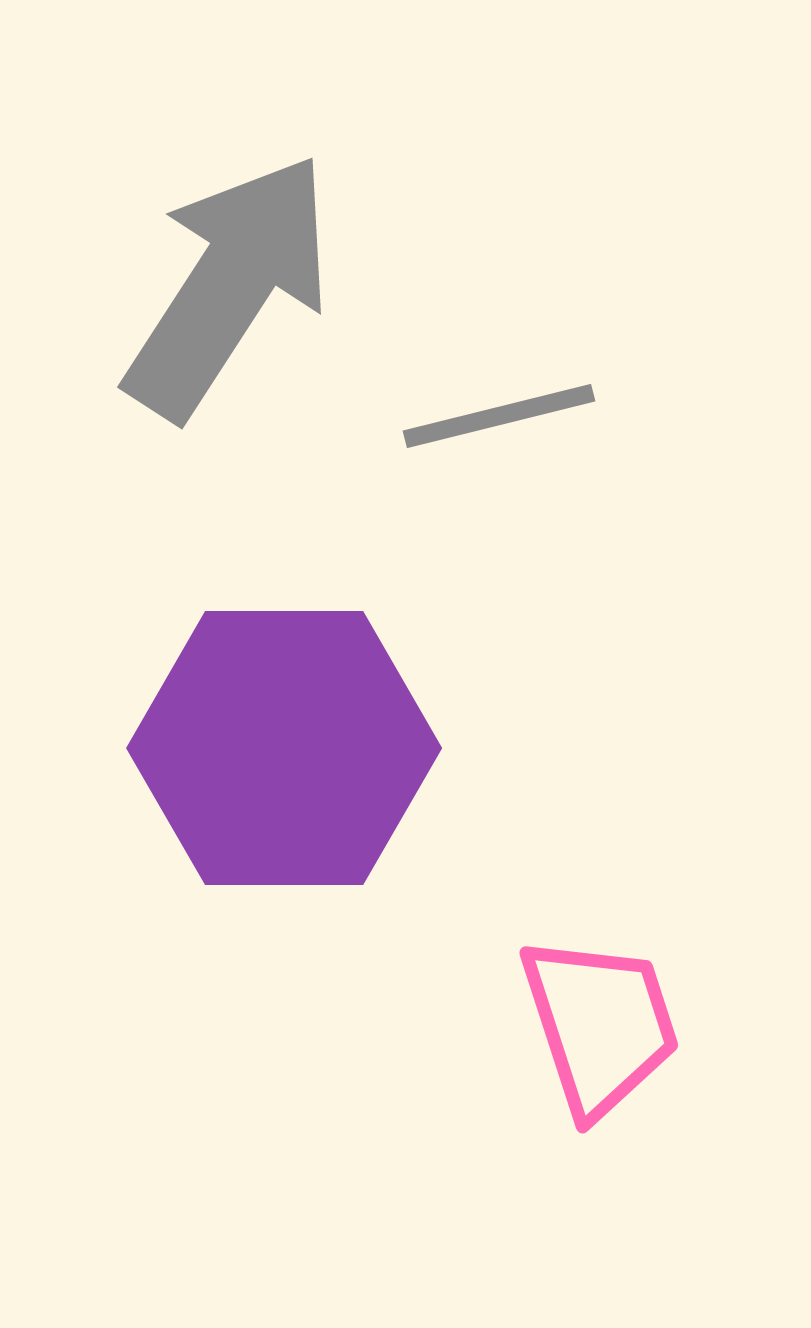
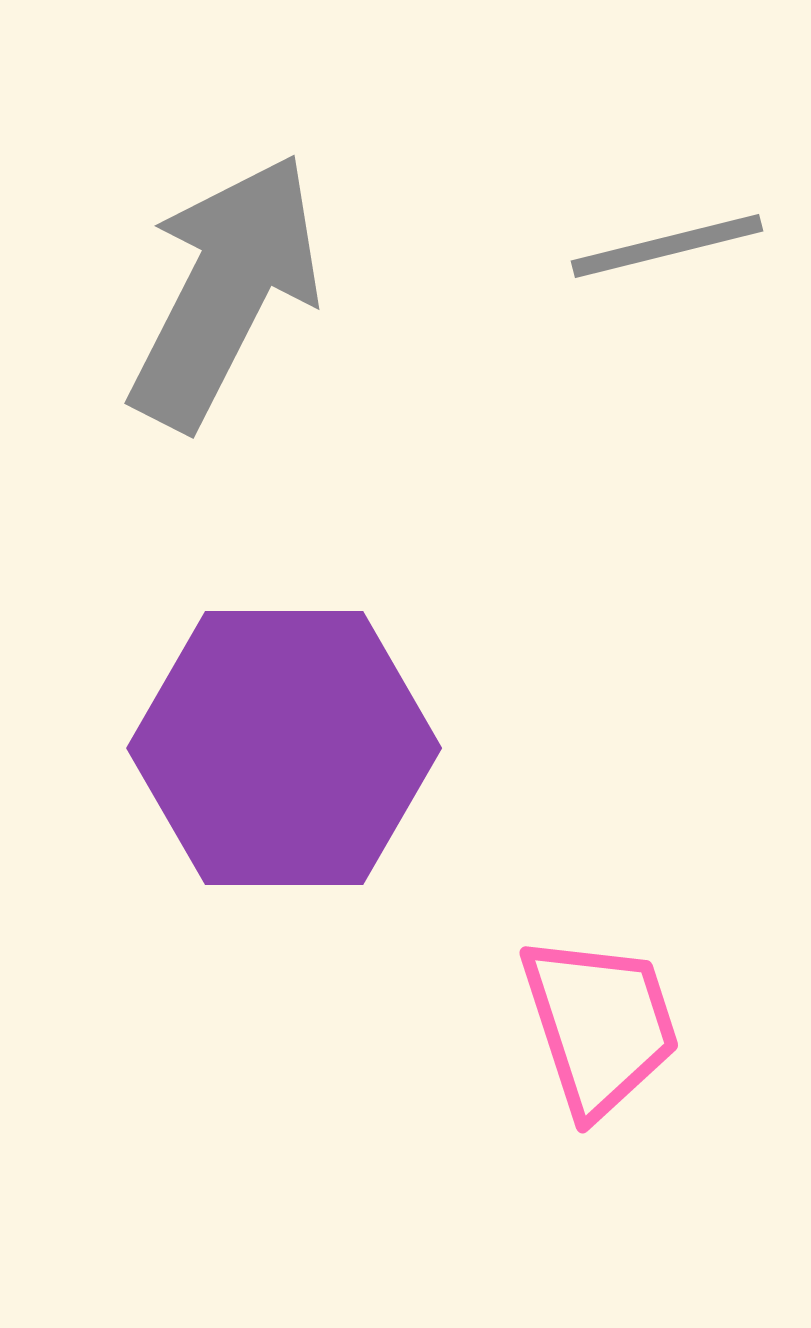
gray arrow: moved 4 px left, 5 px down; rotated 6 degrees counterclockwise
gray line: moved 168 px right, 170 px up
